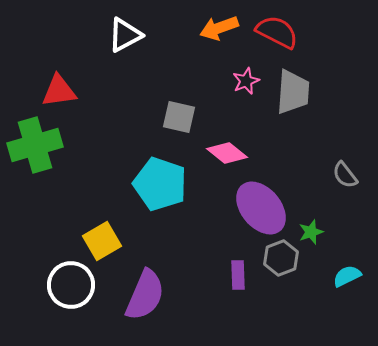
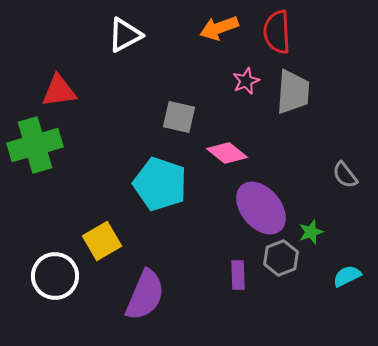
red semicircle: rotated 120 degrees counterclockwise
white circle: moved 16 px left, 9 px up
